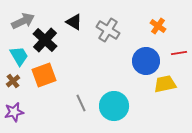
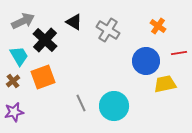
orange square: moved 1 px left, 2 px down
